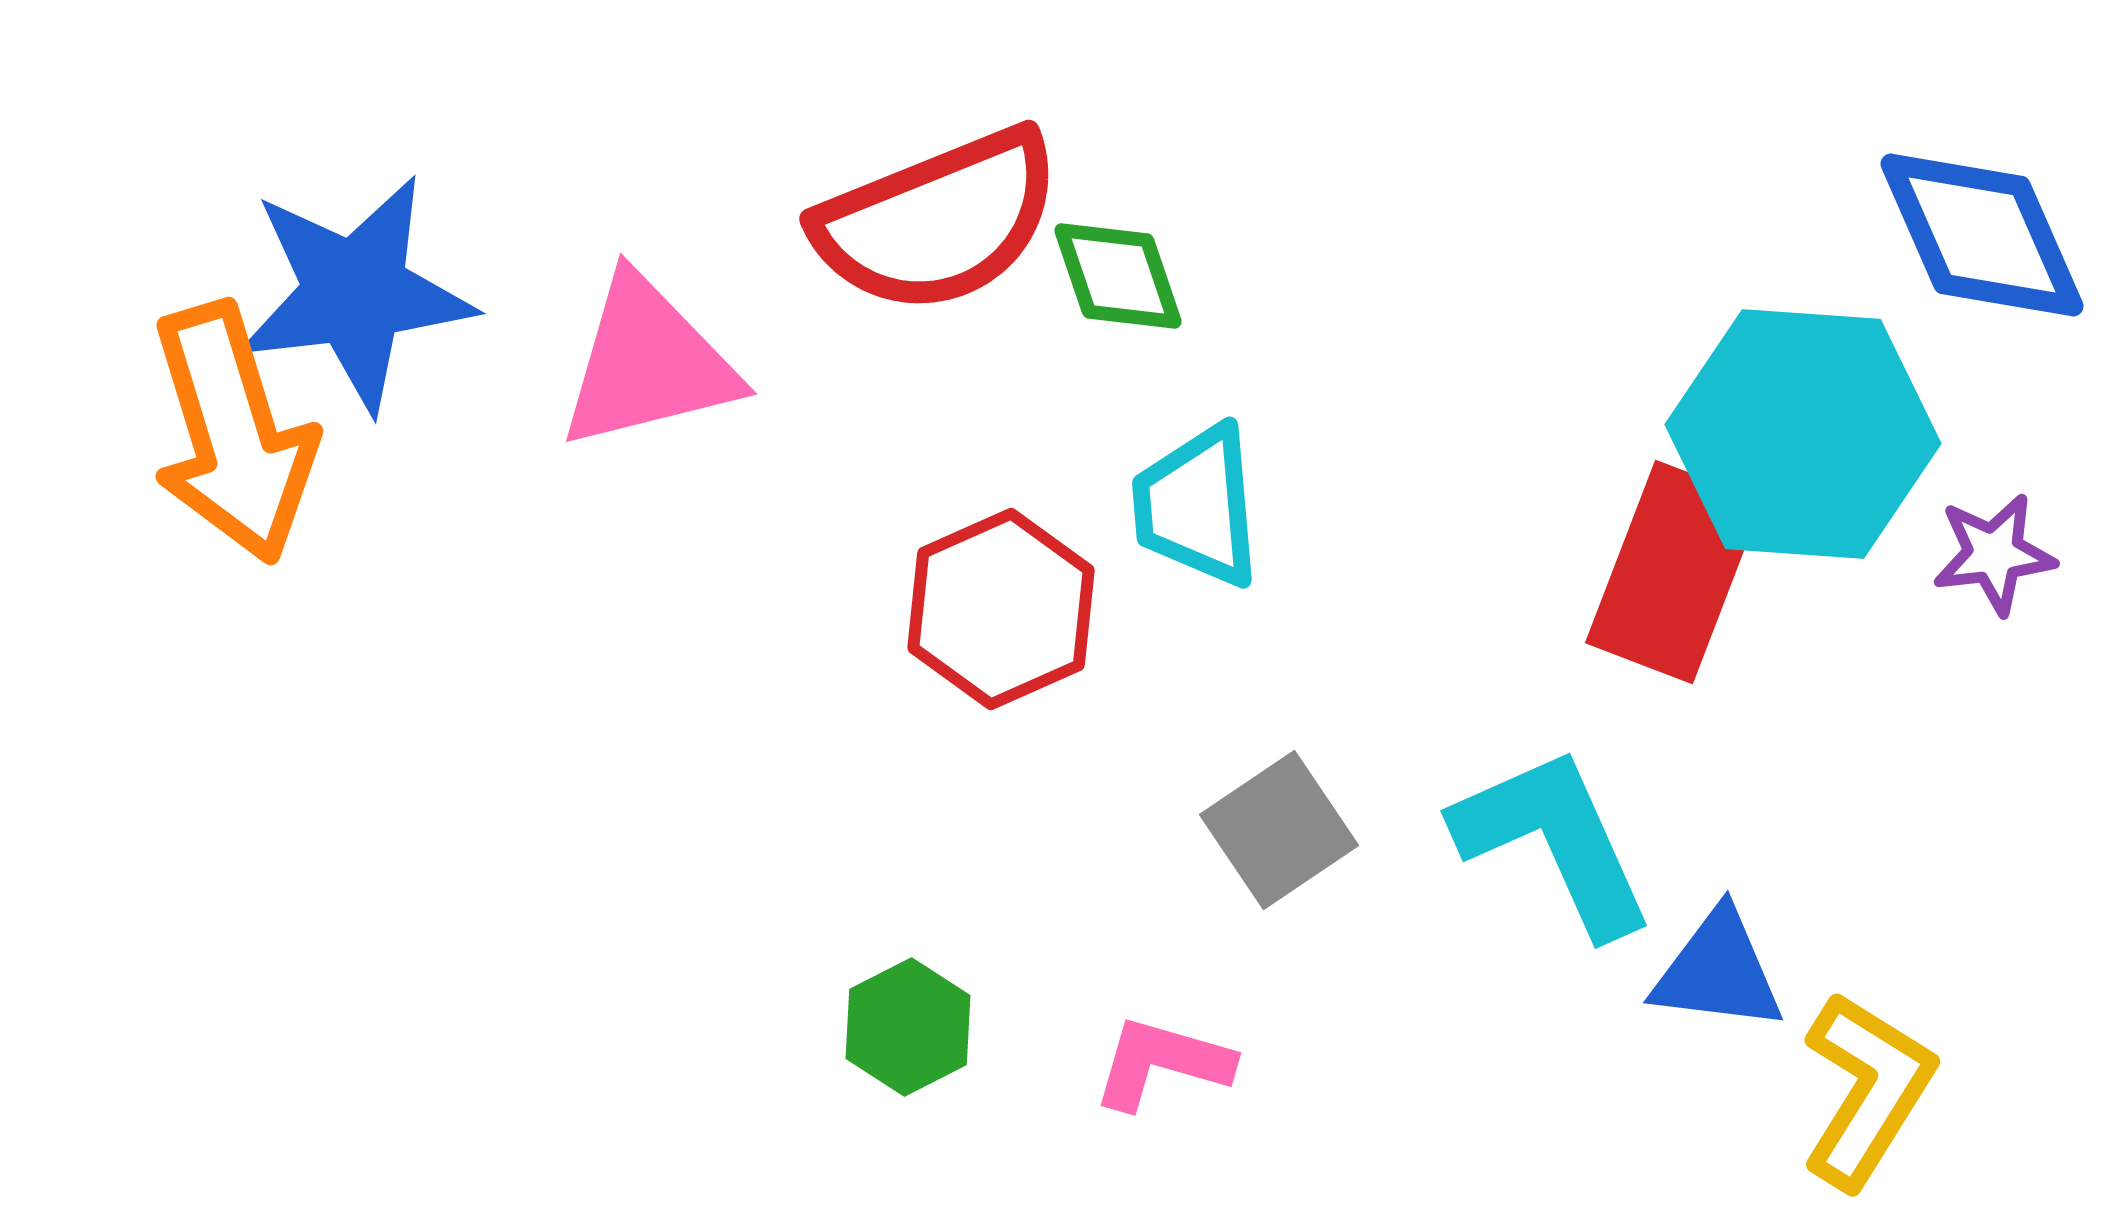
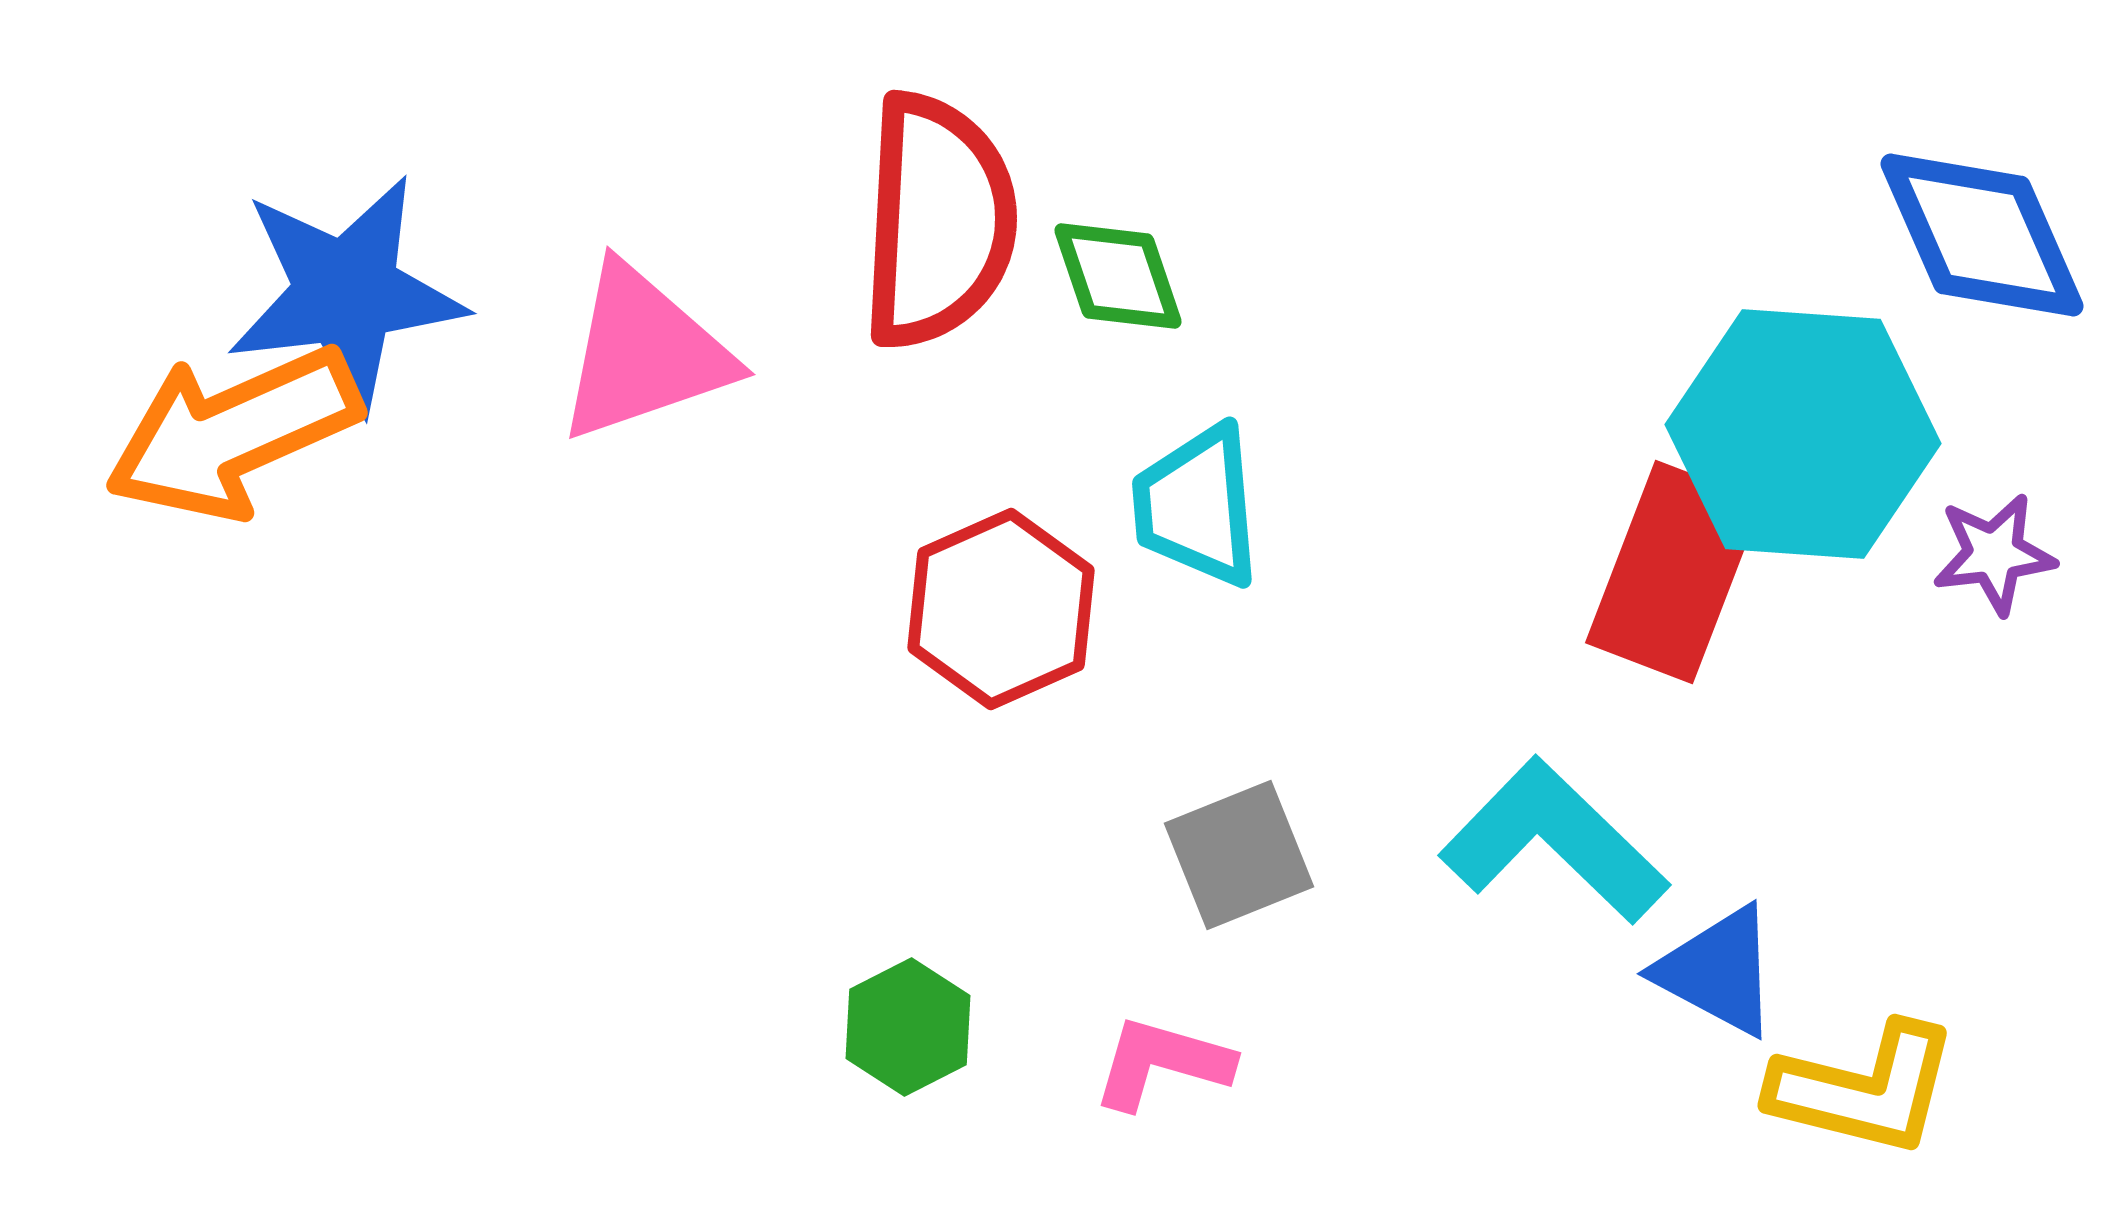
red semicircle: rotated 65 degrees counterclockwise
blue star: moved 9 px left
pink triangle: moved 4 px left, 10 px up; rotated 5 degrees counterclockwise
orange arrow: rotated 83 degrees clockwise
gray square: moved 40 px left, 25 px down; rotated 12 degrees clockwise
cyan L-shape: rotated 22 degrees counterclockwise
blue triangle: rotated 21 degrees clockwise
yellow L-shape: moved 3 px left, 1 px up; rotated 72 degrees clockwise
